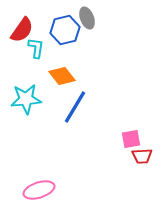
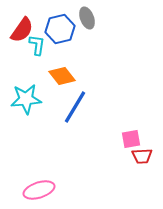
blue hexagon: moved 5 px left, 1 px up
cyan L-shape: moved 1 px right, 3 px up
